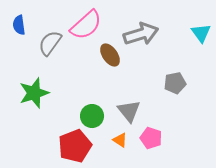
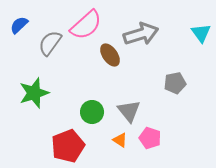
blue semicircle: rotated 54 degrees clockwise
green circle: moved 4 px up
pink pentagon: moved 1 px left
red pentagon: moved 7 px left
